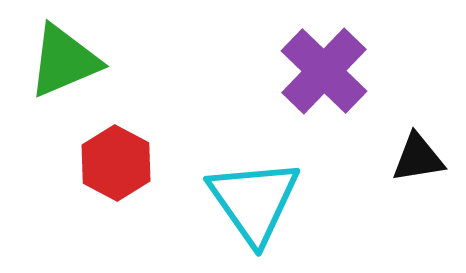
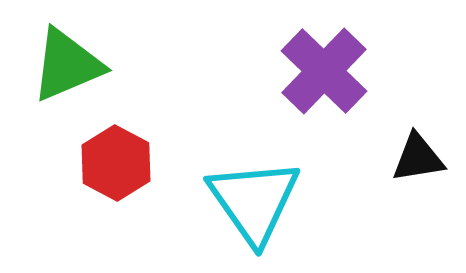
green triangle: moved 3 px right, 4 px down
